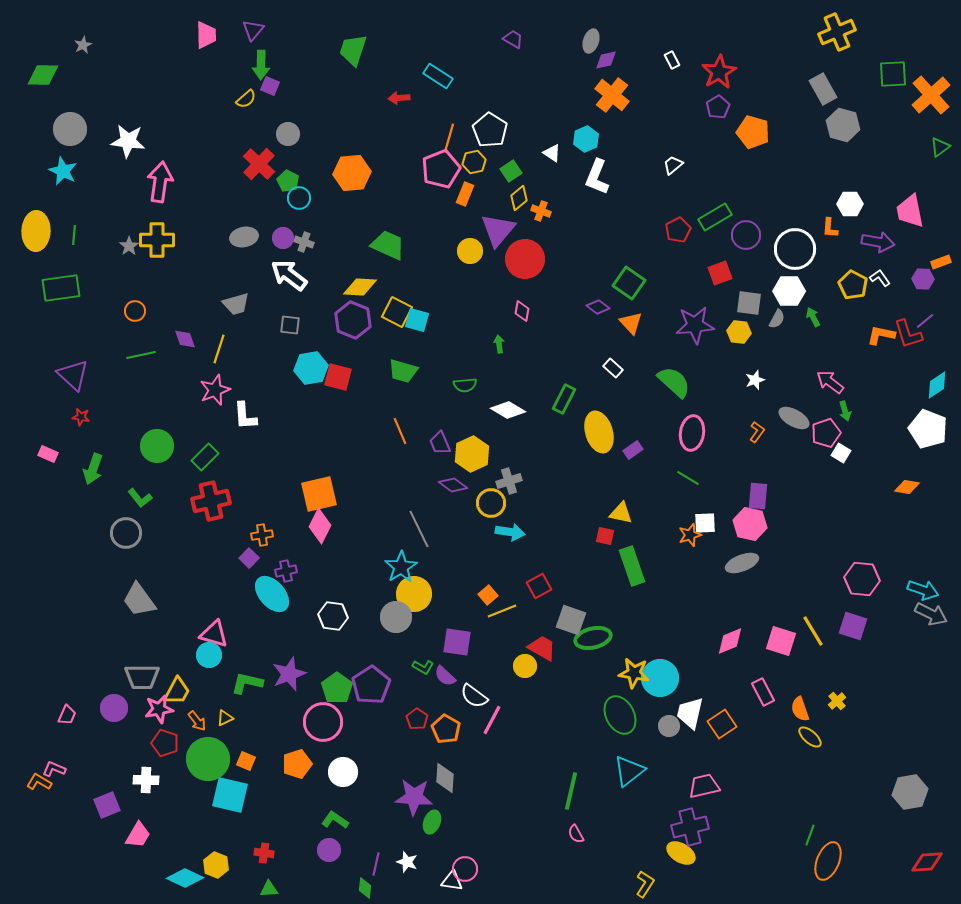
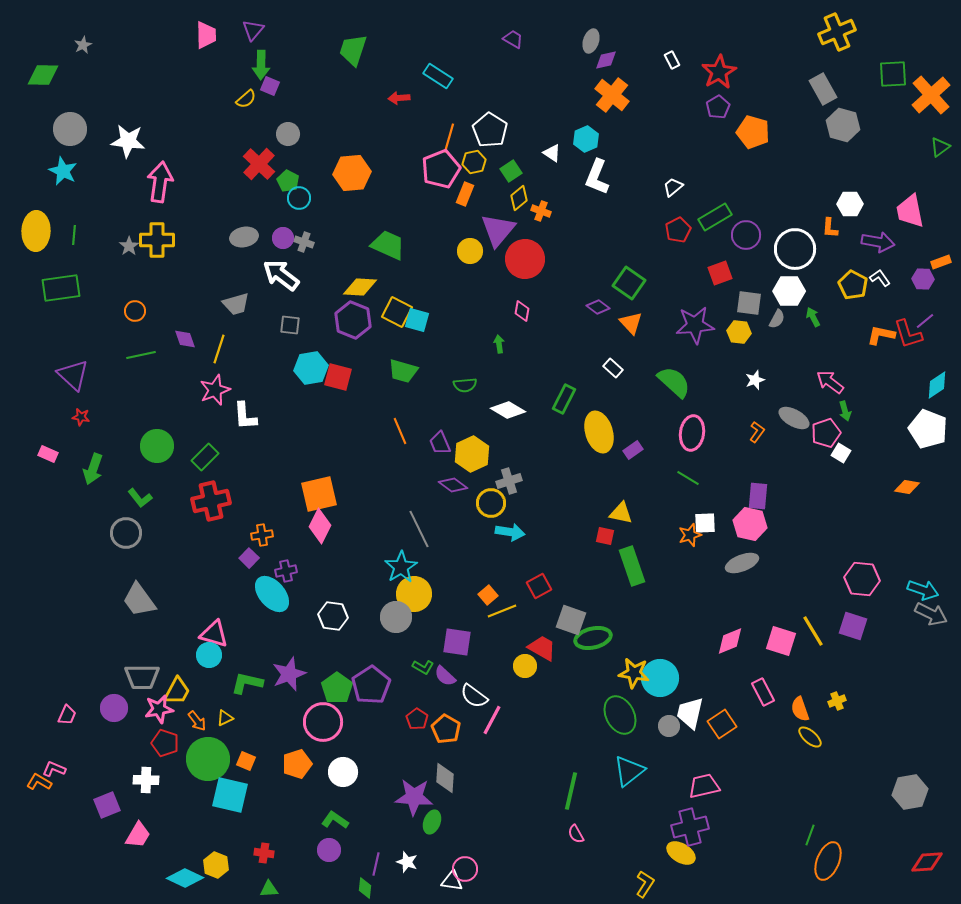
white trapezoid at (673, 165): moved 22 px down
white arrow at (289, 275): moved 8 px left
yellow cross at (837, 701): rotated 18 degrees clockwise
